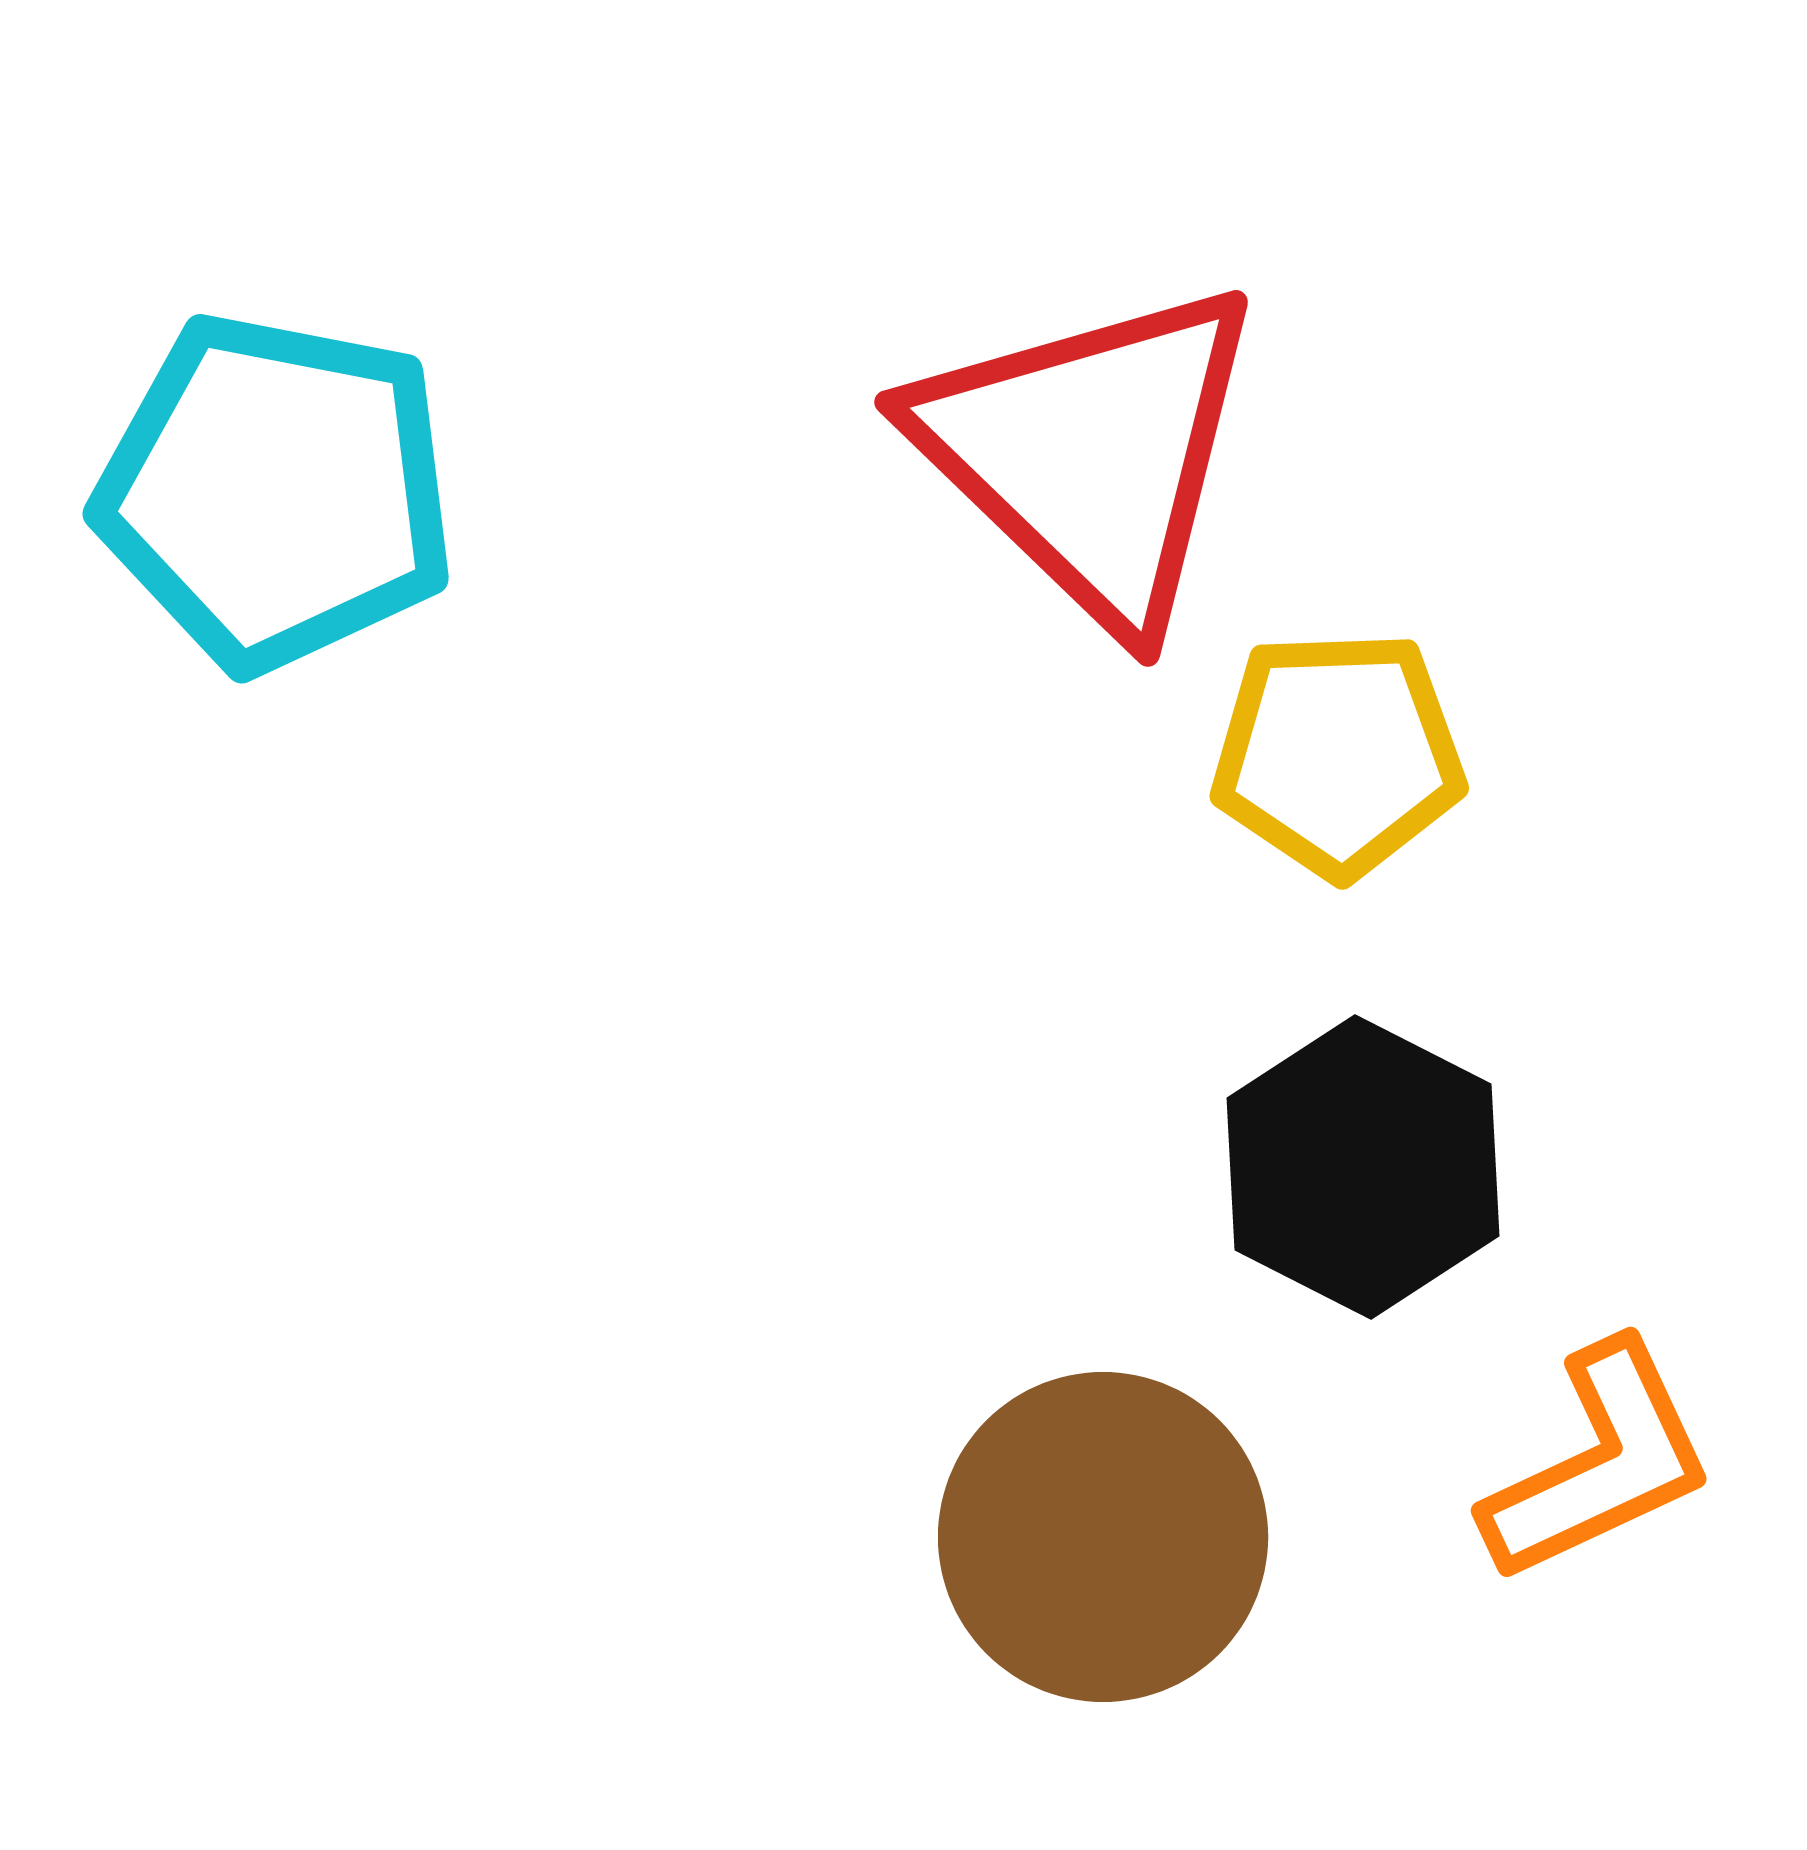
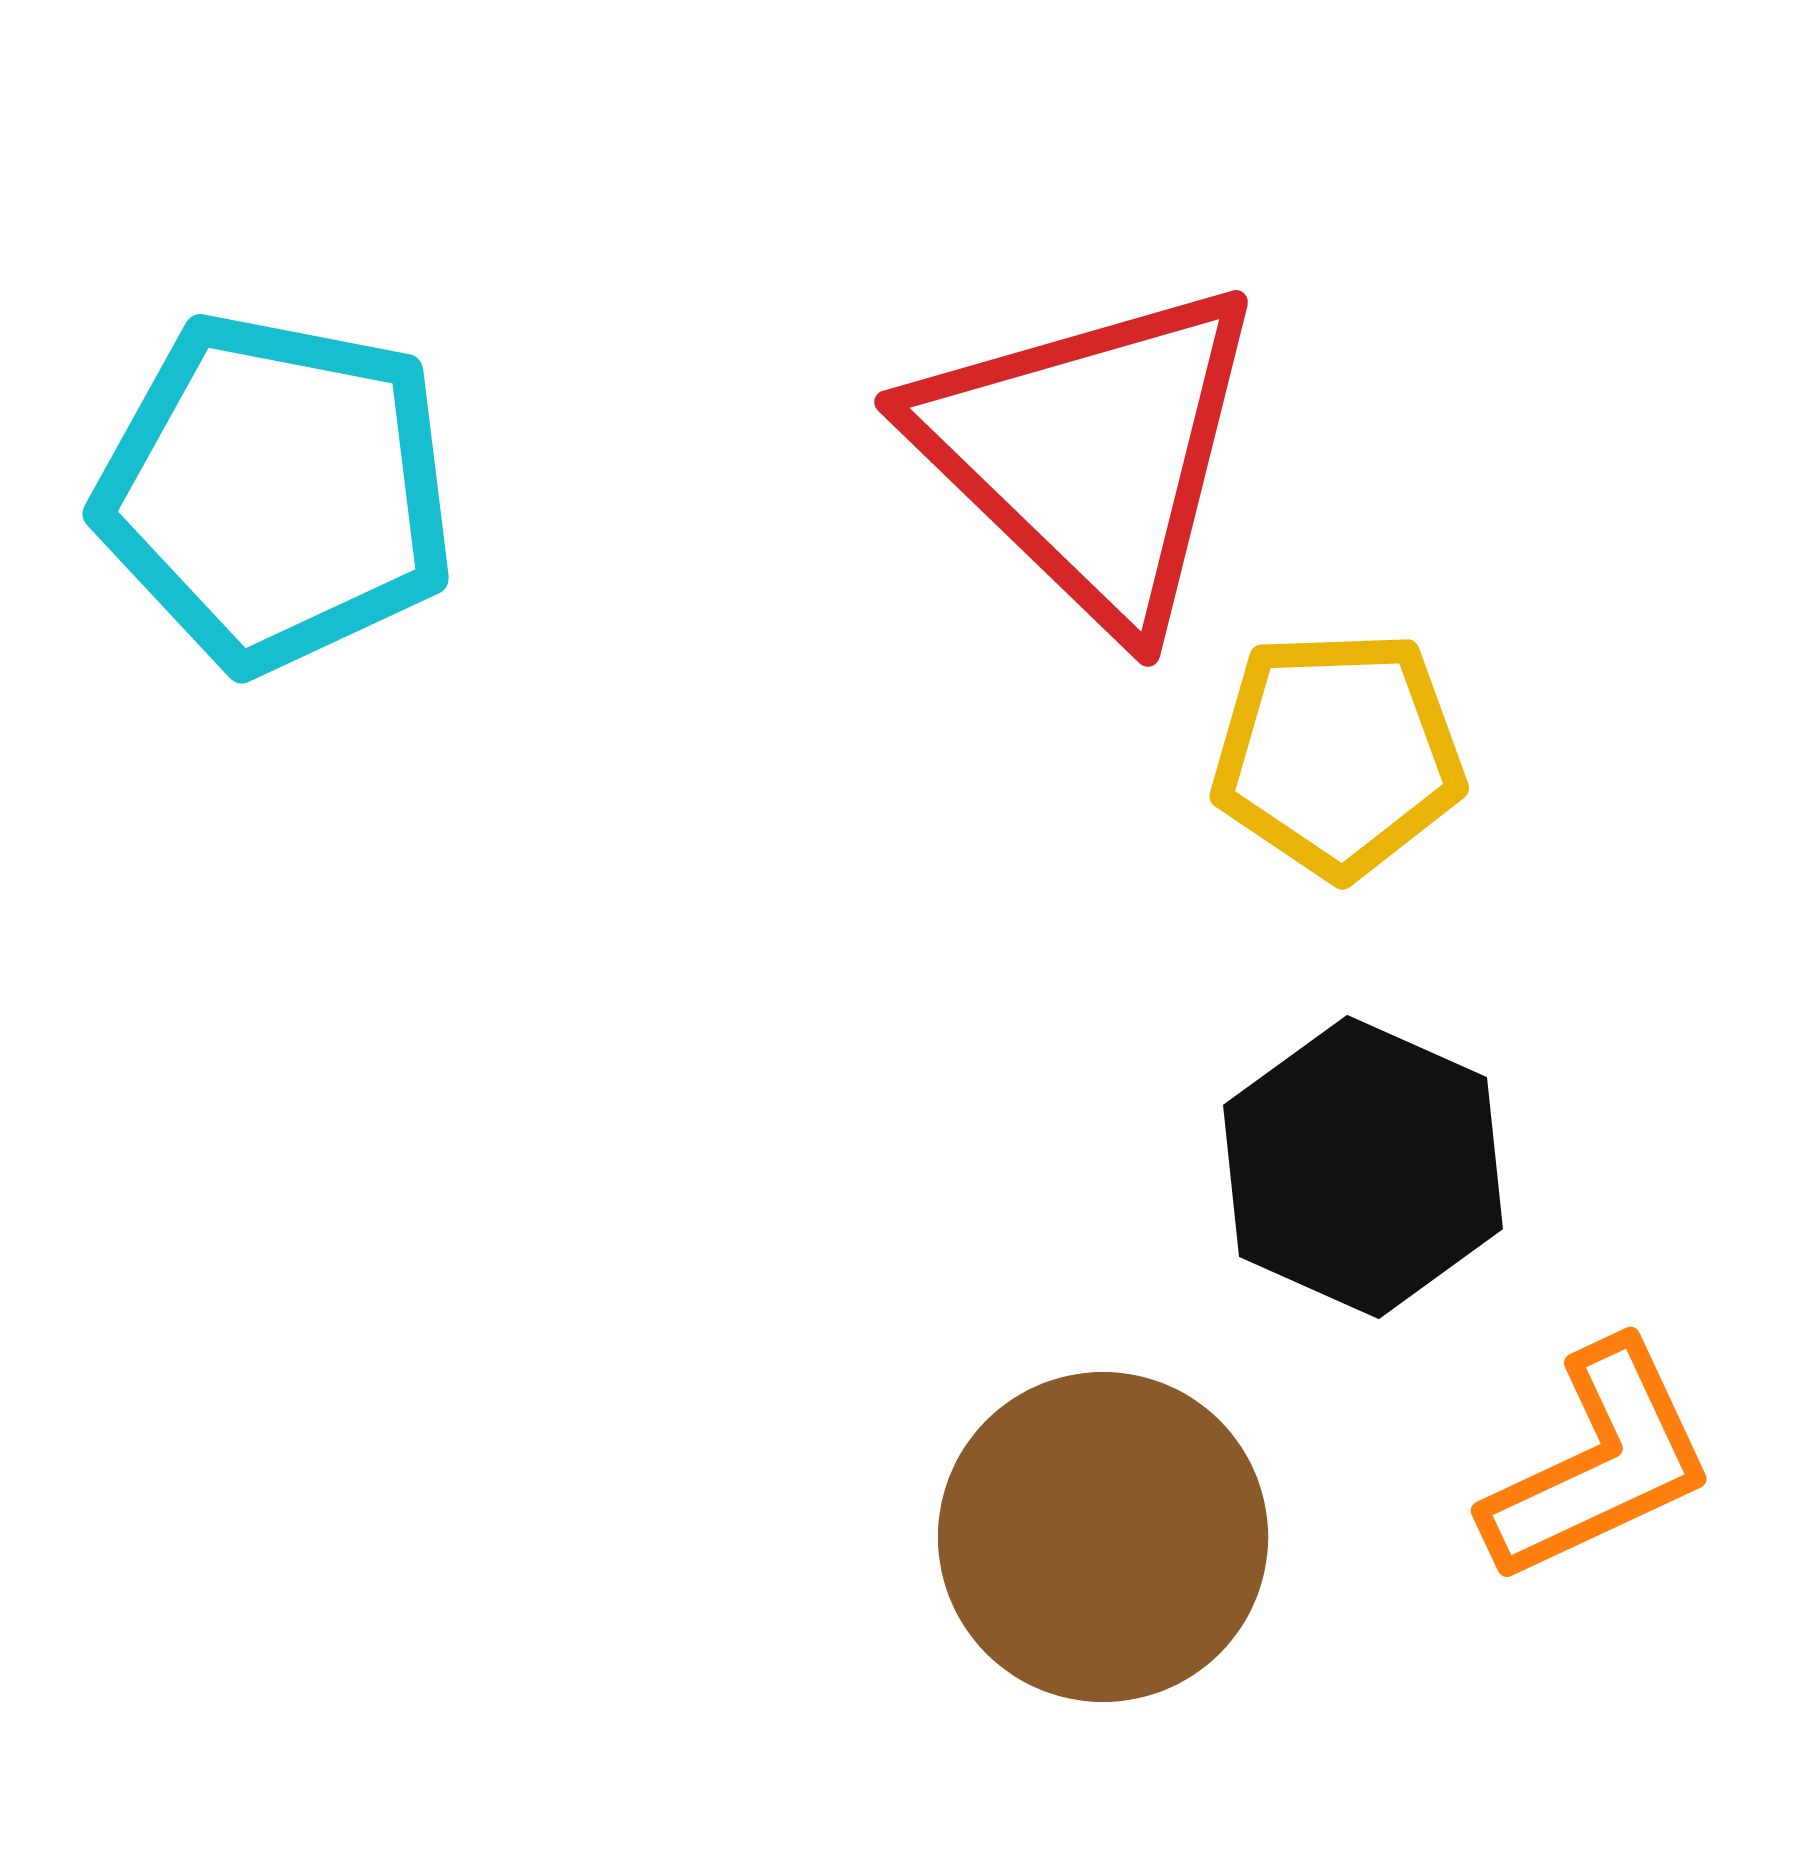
black hexagon: rotated 3 degrees counterclockwise
